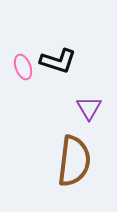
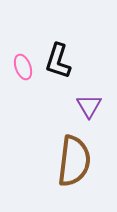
black L-shape: rotated 90 degrees clockwise
purple triangle: moved 2 px up
